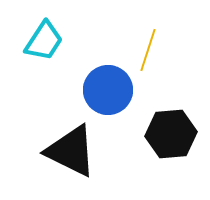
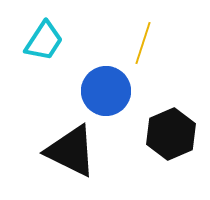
yellow line: moved 5 px left, 7 px up
blue circle: moved 2 px left, 1 px down
black hexagon: rotated 18 degrees counterclockwise
